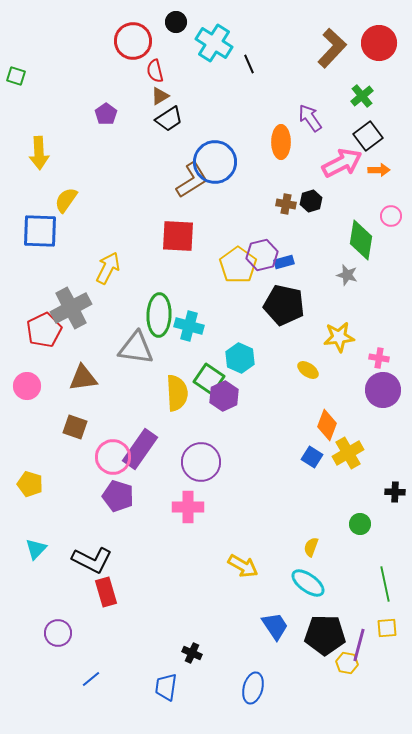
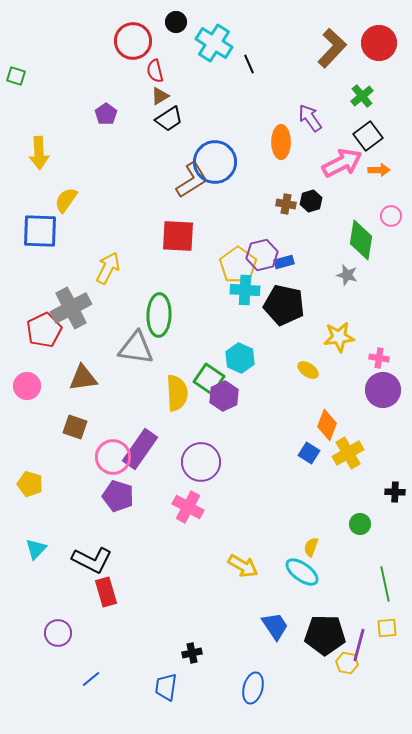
cyan cross at (189, 326): moved 56 px right, 36 px up; rotated 12 degrees counterclockwise
blue square at (312, 457): moved 3 px left, 4 px up
pink cross at (188, 507): rotated 28 degrees clockwise
cyan ellipse at (308, 583): moved 6 px left, 11 px up
black cross at (192, 653): rotated 36 degrees counterclockwise
